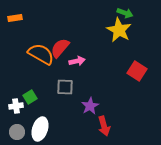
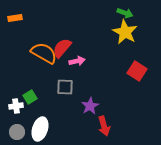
yellow star: moved 6 px right, 2 px down
red semicircle: moved 2 px right
orange semicircle: moved 3 px right, 1 px up
